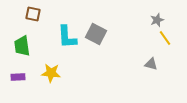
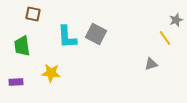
gray star: moved 19 px right
gray triangle: rotated 32 degrees counterclockwise
purple rectangle: moved 2 px left, 5 px down
